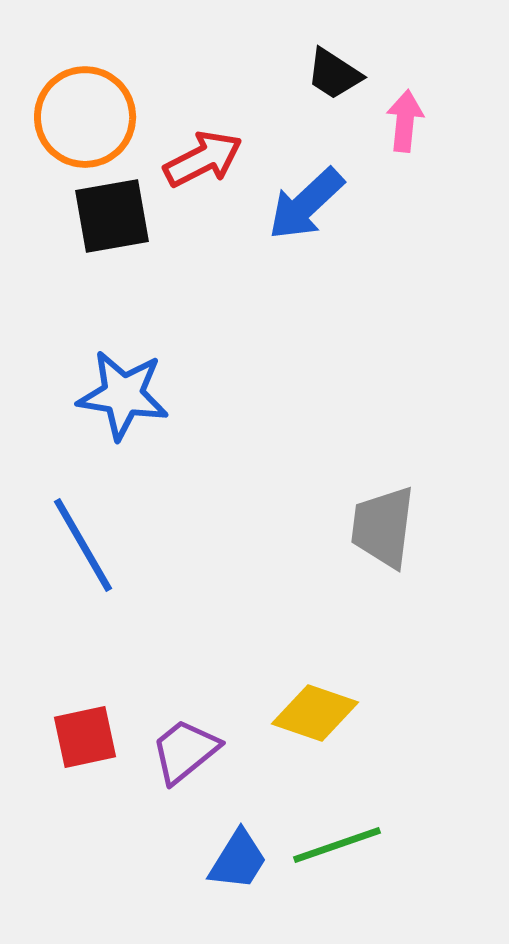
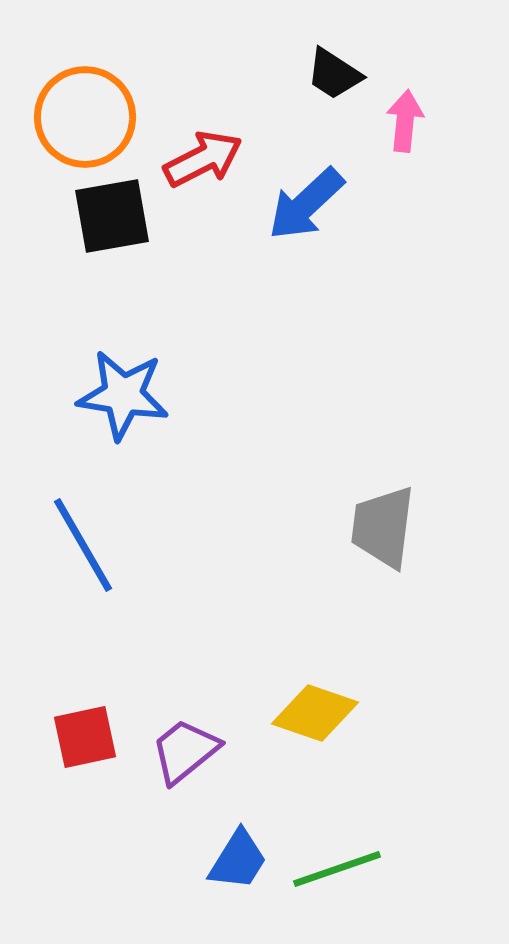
green line: moved 24 px down
